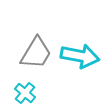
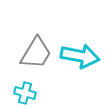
cyan cross: rotated 25 degrees counterclockwise
